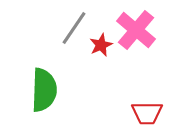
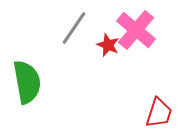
red star: moved 7 px right; rotated 25 degrees counterclockwise
green semicircle: moved 17 px left, 8 px up; rotated 12 degrees counterclockwise
red trapezoid: moved 12 px right; rotated 72 degrees counterclockwise
